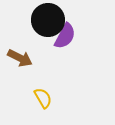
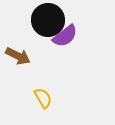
purple semicircle: rotated 24 degrees clockwise
brown arrow: moved 2 px left, 2 px up
